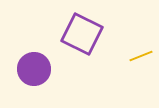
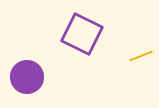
purple circle: moved 7 px left, 8 px down
